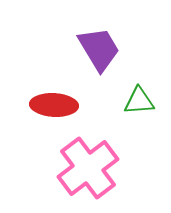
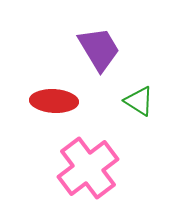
green triangle: rotated 36 degrees clockwise
red ellipse: moved 4 px up
